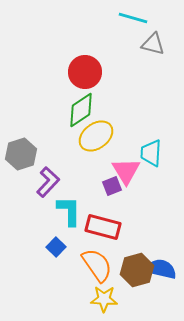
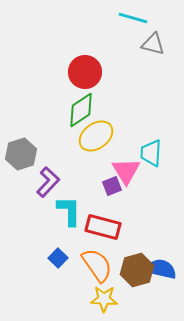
blue square: moved 2 px right, 11 px down
